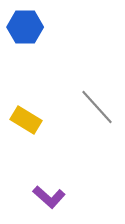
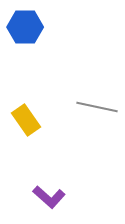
gray line: rotated 36 degrees counterclockwise
yellow rectangle: rotated 24 degrees clockwise
